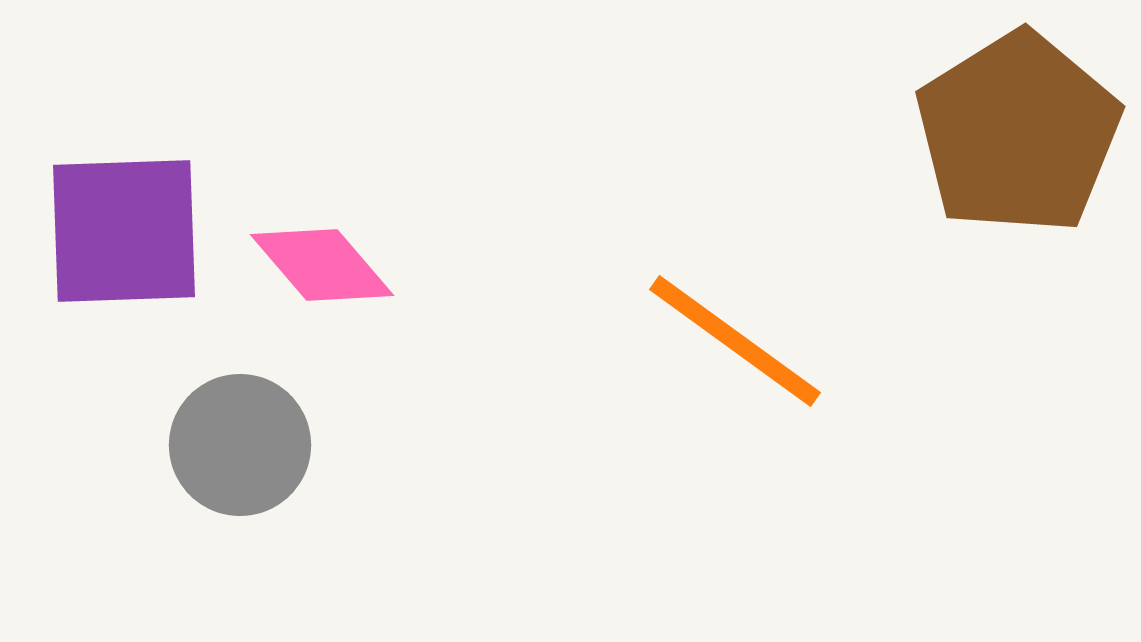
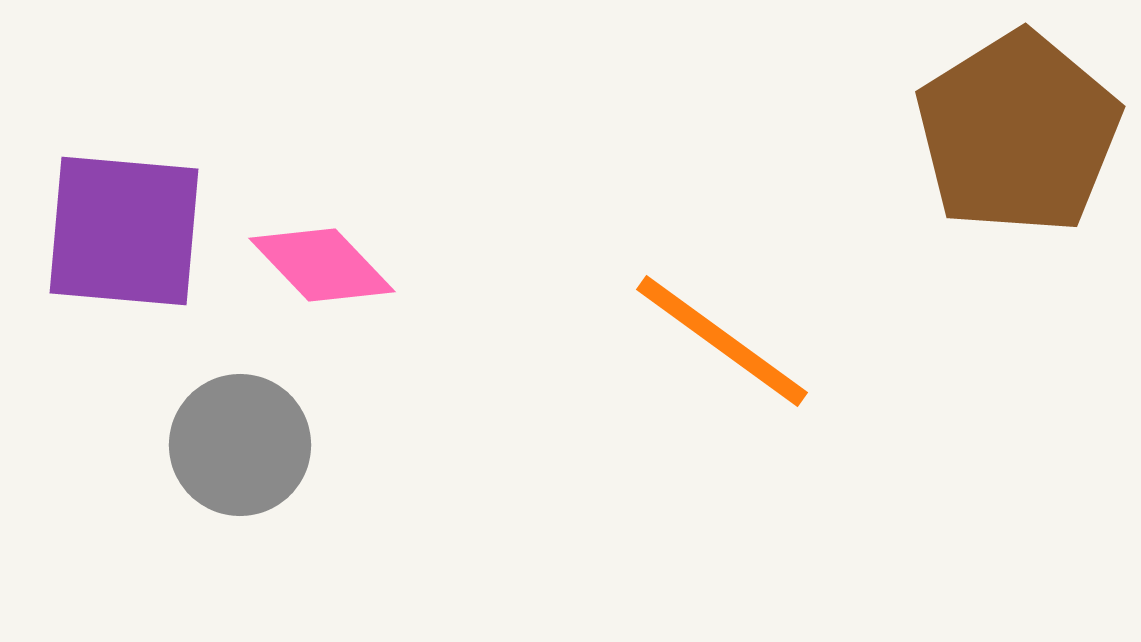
purple square: rotated 7 degrees clockwise
pink diamond: rotated 3 degrees counterclockwise
orange line: moved 13 px left
